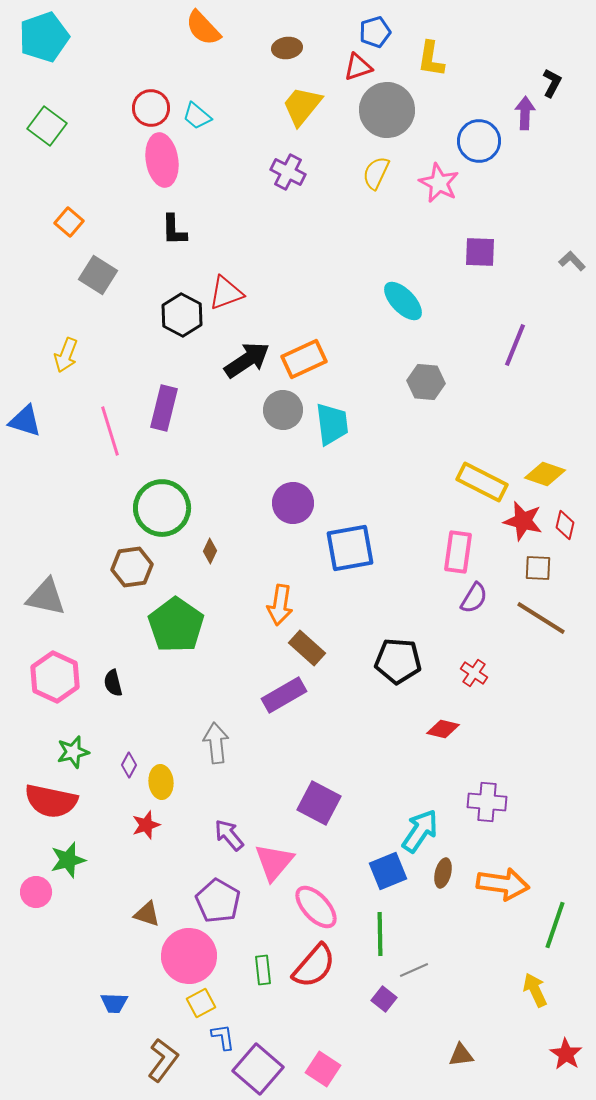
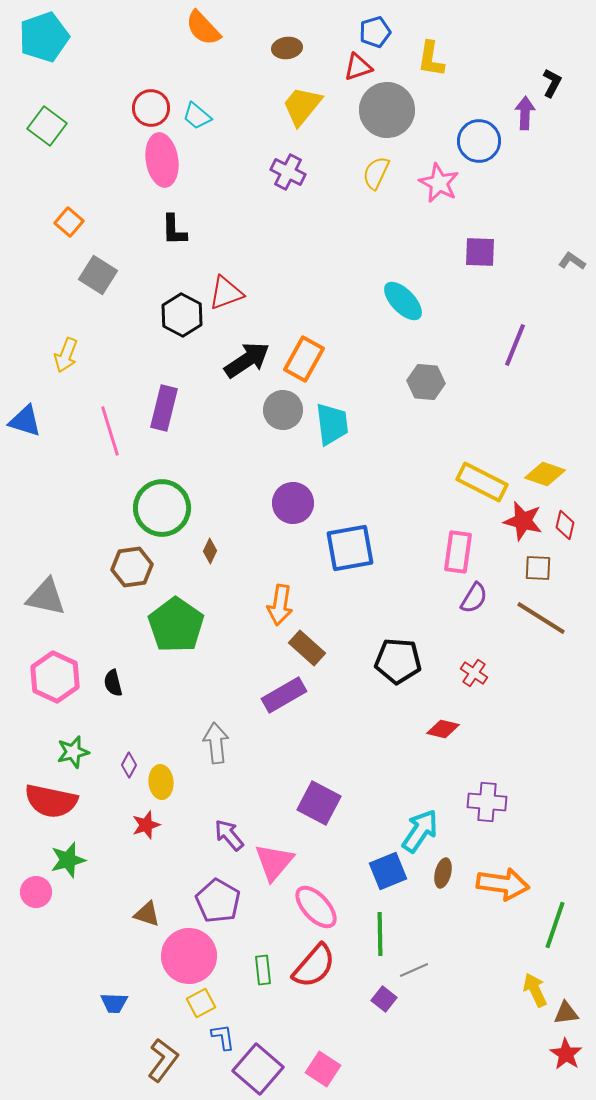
gray L-shape at (572, 261): rotated 12 degrees counterclockwise
orange rectangle at (304, 359): rotated 36 degrees counterclockwise
brown triangle at (461, 1055): moved 105 px right, 42 px up
